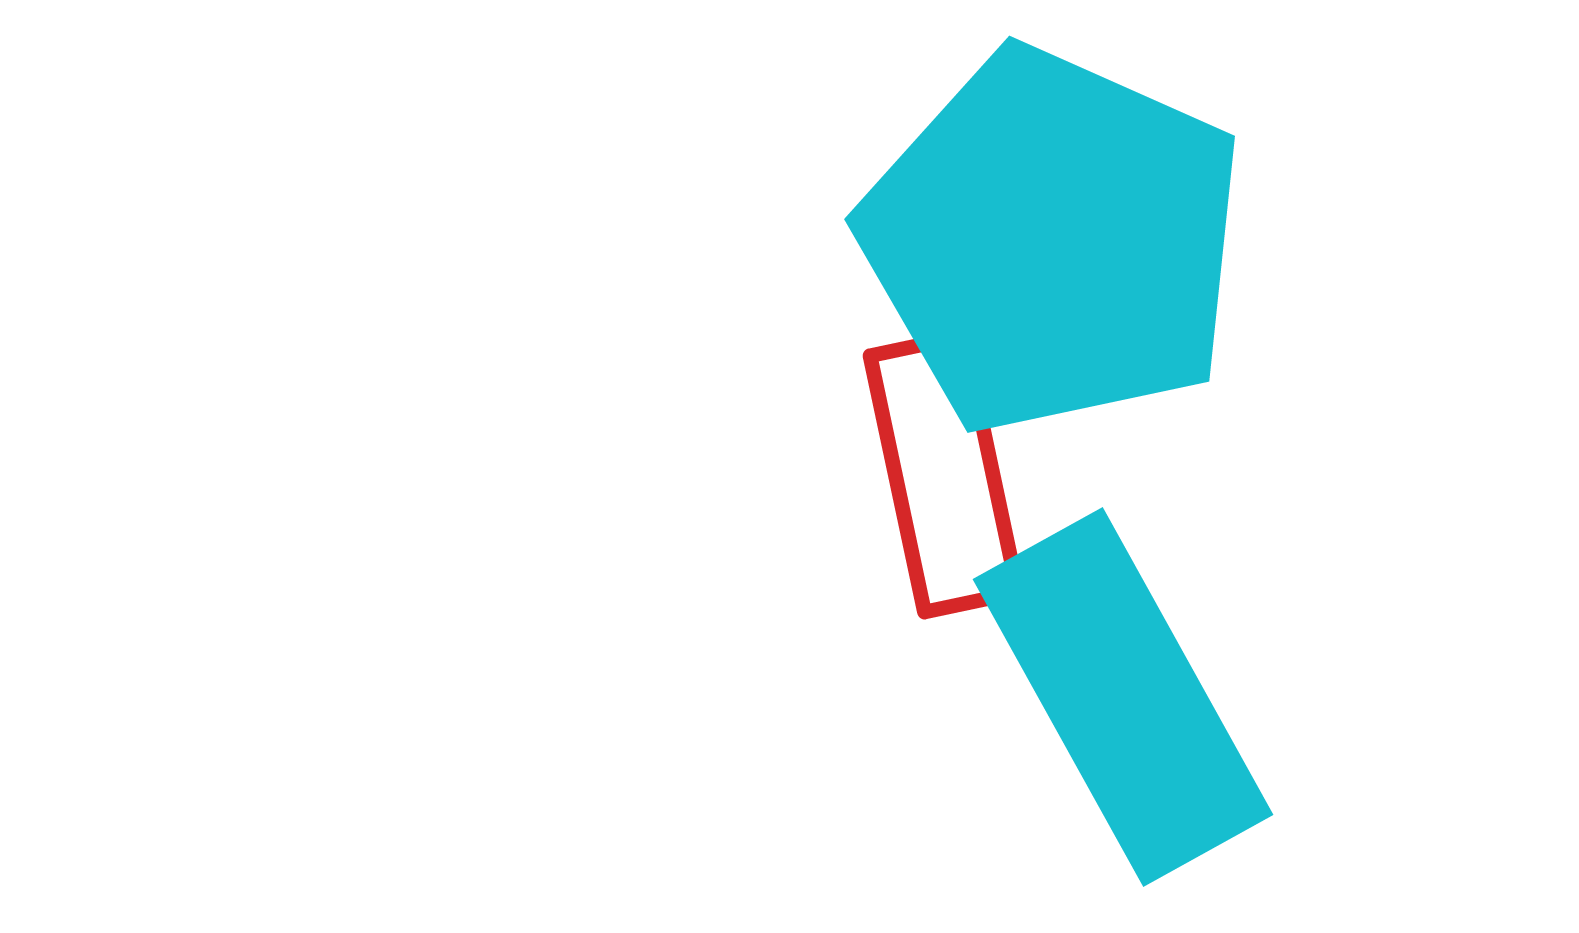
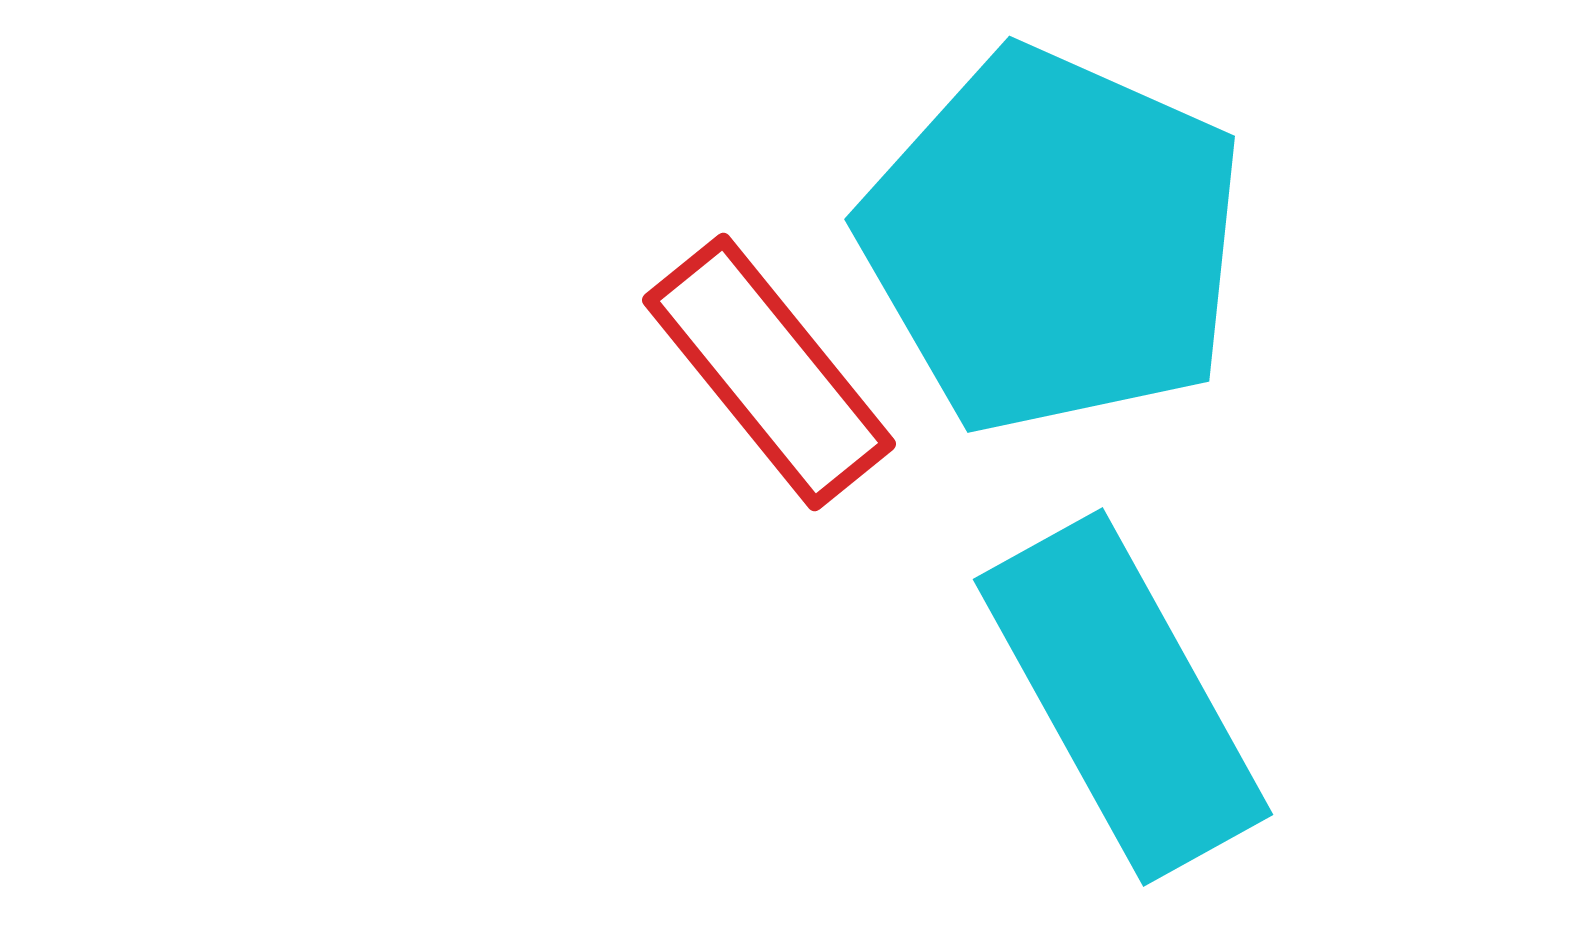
red rectangle: moved 175 px left, 102 px up; rotated 27 degrees counterclockwise
